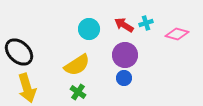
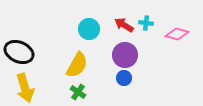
cyan cross: rotated 24 degrees clockwise
black ellipse: rotated 20 degrees counterclockwise
yellow semicircle: rotated 28 degrees counterclockwise
yellow arrow: moved 2 px left
